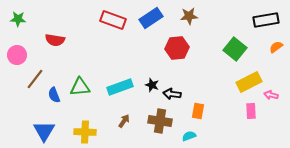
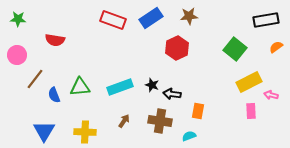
red hexagon: rotated 20 degrees counterclockwise
